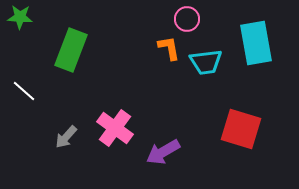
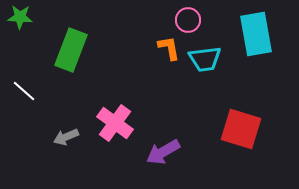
pink circle: moved 1 px right, 1 px down
cyan rectangle: moved 9 px up
cyan trapezoid: moved 1 px left, 3 px up
pink cross: moved 5 px up
gray arrow: rotated 25 degrees clockwise
